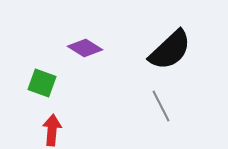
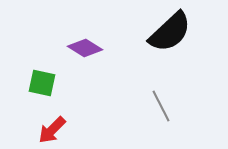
black semicircle: moved 18 px up
green square: rotated 8 degrees counterclockwise
red arrow: rotated 140 degrees counterclockwise
